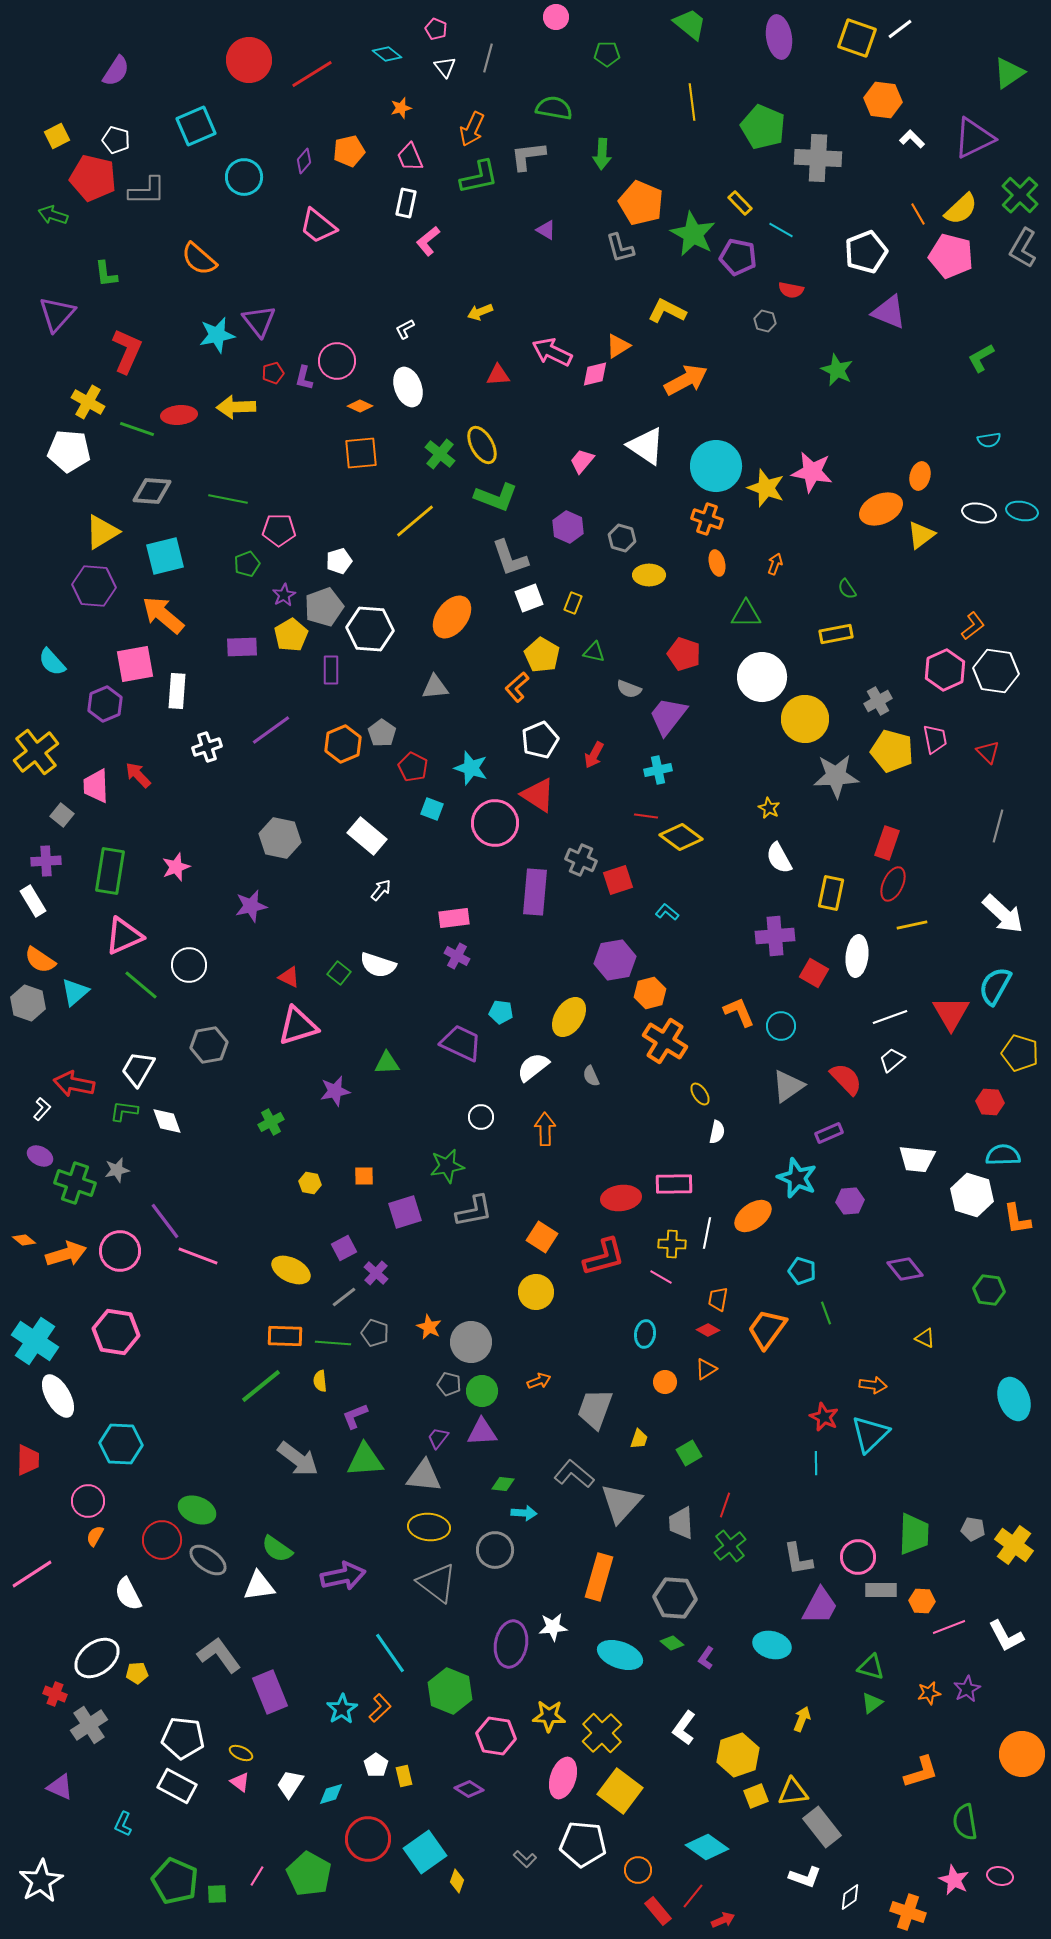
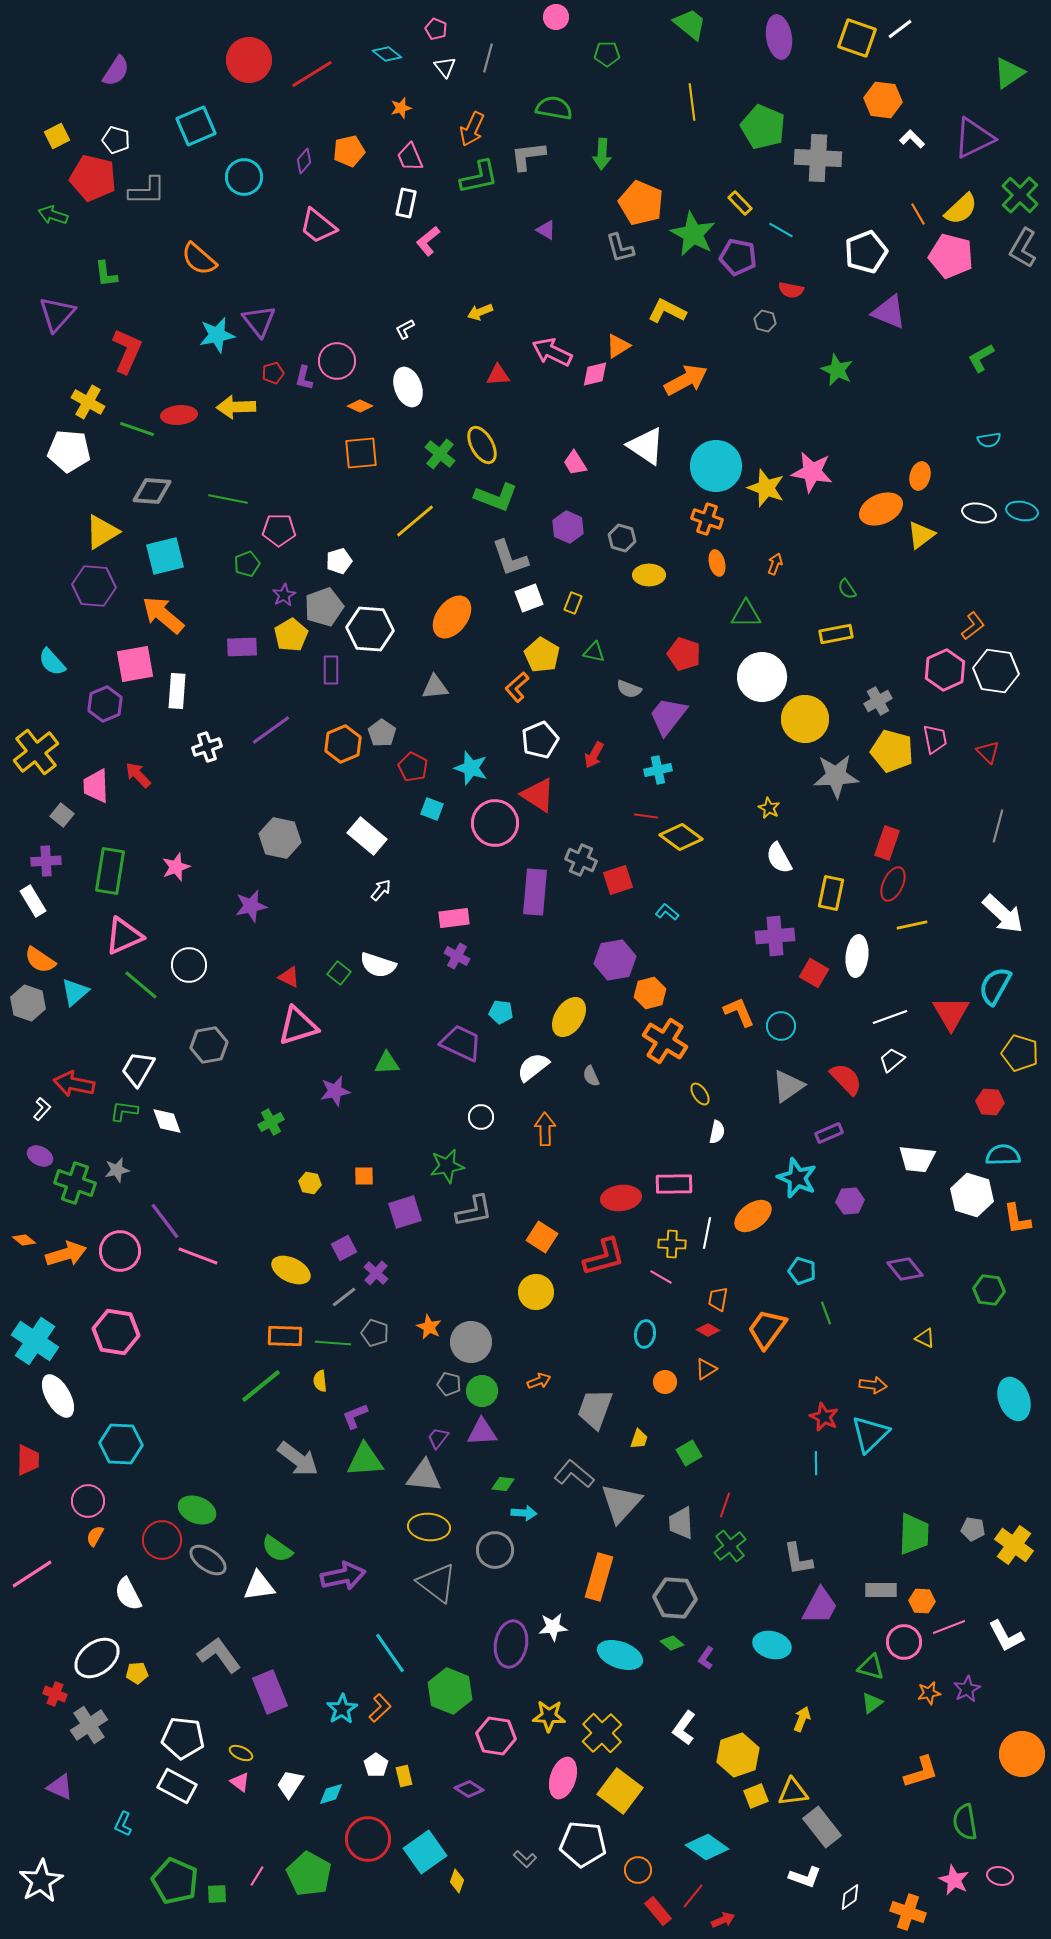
pink trapezoid at (582, 461): moved 7 px left, 2 px down; rotated 72 degrees counterclockwise
pink circle at (858, 1557): moved 46 px right, 85 px down
